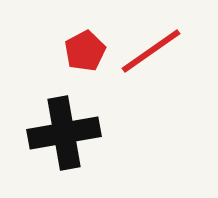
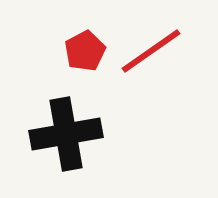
black cross: moved 2 px right, 1 px down
